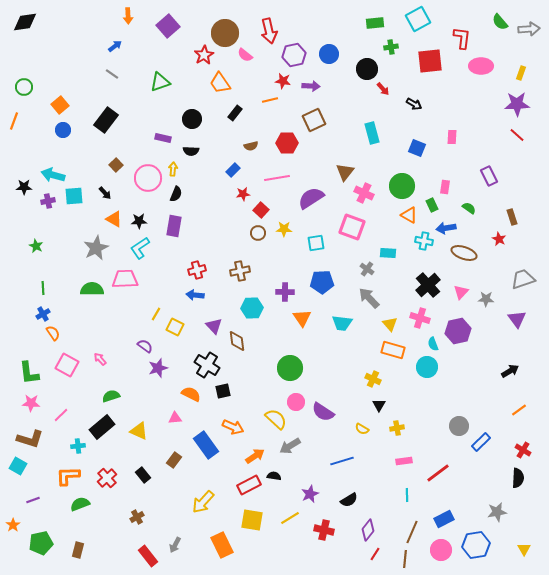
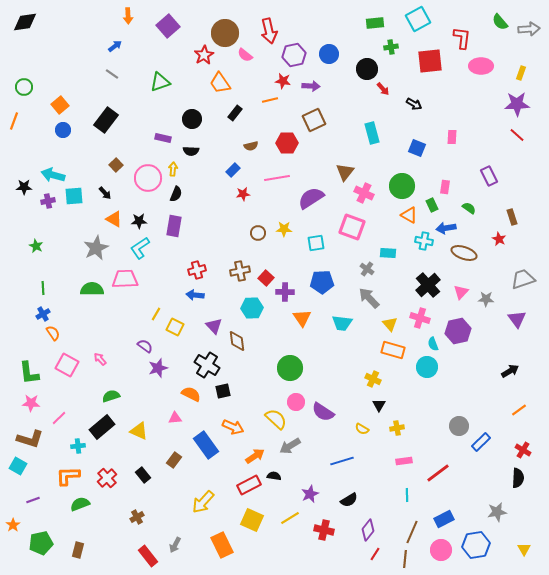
red square at (261, 210): moved 5 px right, 68 px down
pink line at (61, 415): moved 2 px left, 3 px down
yellow square at (252, 520): rotated 15 degrees clockwise
